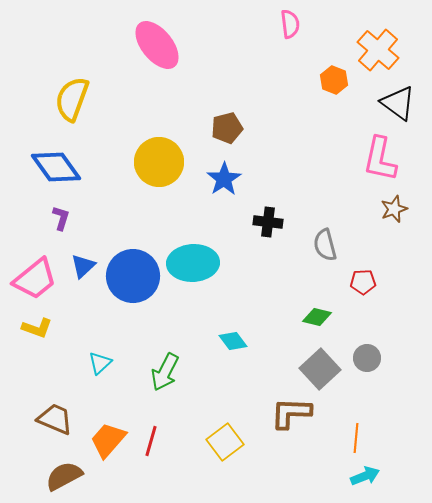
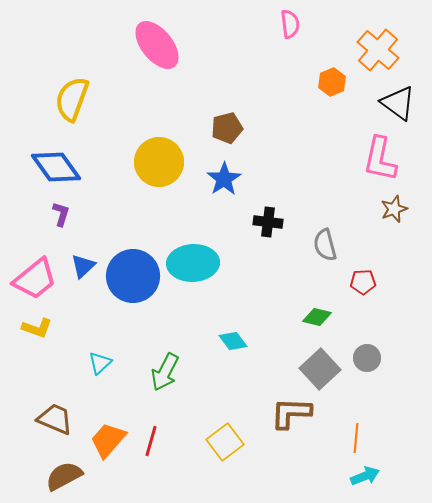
orange hexagon: moved 2 px left, 2 px down; rotated 16 degrees clockwise
purple L-shape: moved 4 px up
